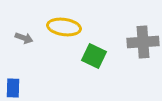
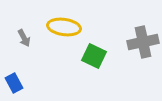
gray arrow: rotated 42 degrees clockwise
gray cross: rotated 8 degrees counterclockwise
blue rectangle: moved 1 px right, 5 px up; rotated 30 degrees counterclockwise
